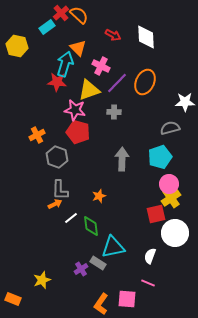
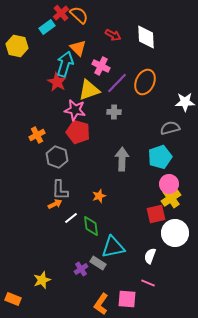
red star: rotated 24 degrees clockwise
